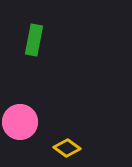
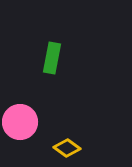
green rectangle: moved 18 px right, 18 px down
